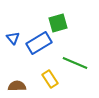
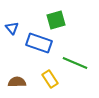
green square: moved 2 px left, 3 px up
blue triangle: moved 1 px left, 10 px up
blue rectangle: rotated 50 degrees clockwise
brown semicircle: moved 4 px up
